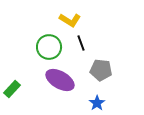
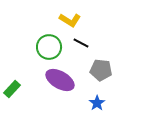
black line: rotated 42 degrees counterclockwise
